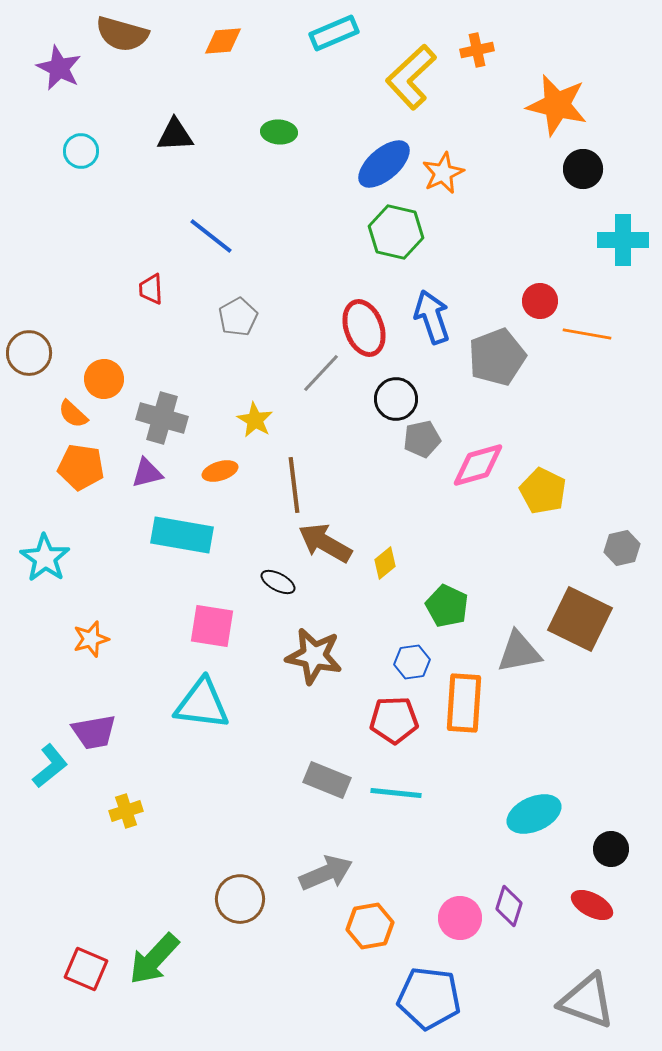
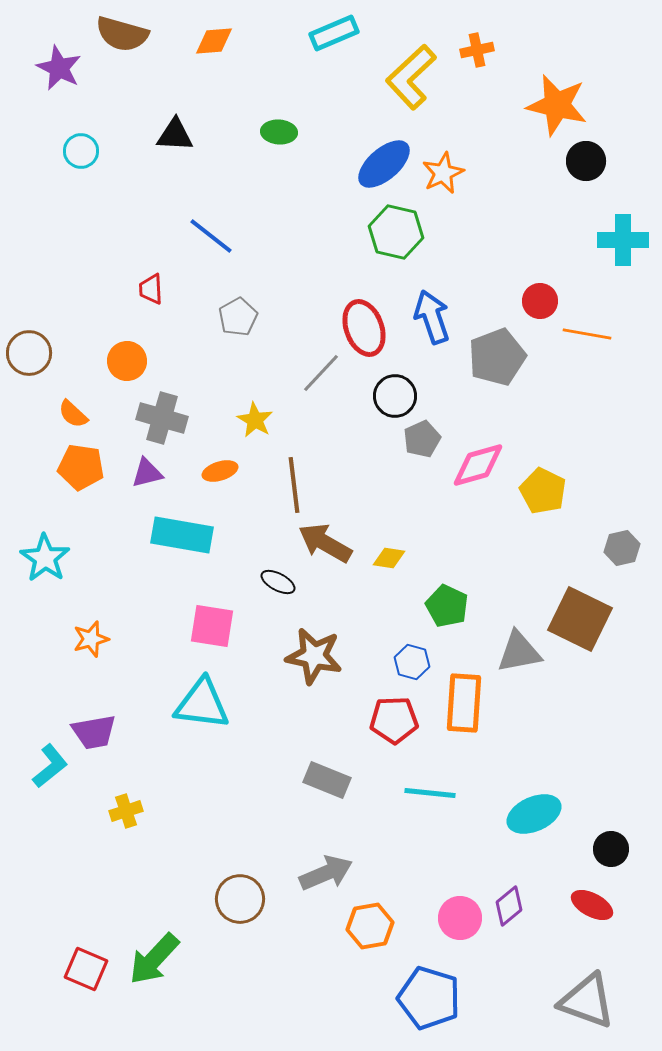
orange diamond at (223, 41): moved 9 px left
black triangle at (175, 135): rotated 6 degrees clockwise
black circle at (583, 169): moved 3 px right, 8 px up
orange circle at (104, 379): moved 23 px right, 18 px up
black circle at (396, 399): moved 1 px left, 3 px up
gray pentagon at (422, 439): rotated 12 degrees counterclockwise
yellow diamond at (385, 563): moved 4 px right, 5 px up; rotated 48 degrees clockwise
blue hexagon at (412, 662): rotated 24 degrees clockwise
cyan line at (396, 793): moved 34 px right
purple diamond at (509, 906): rotated 33 degrees clockwise
blue pentagon at (429, 998): rotated 10 degrees clockwise
